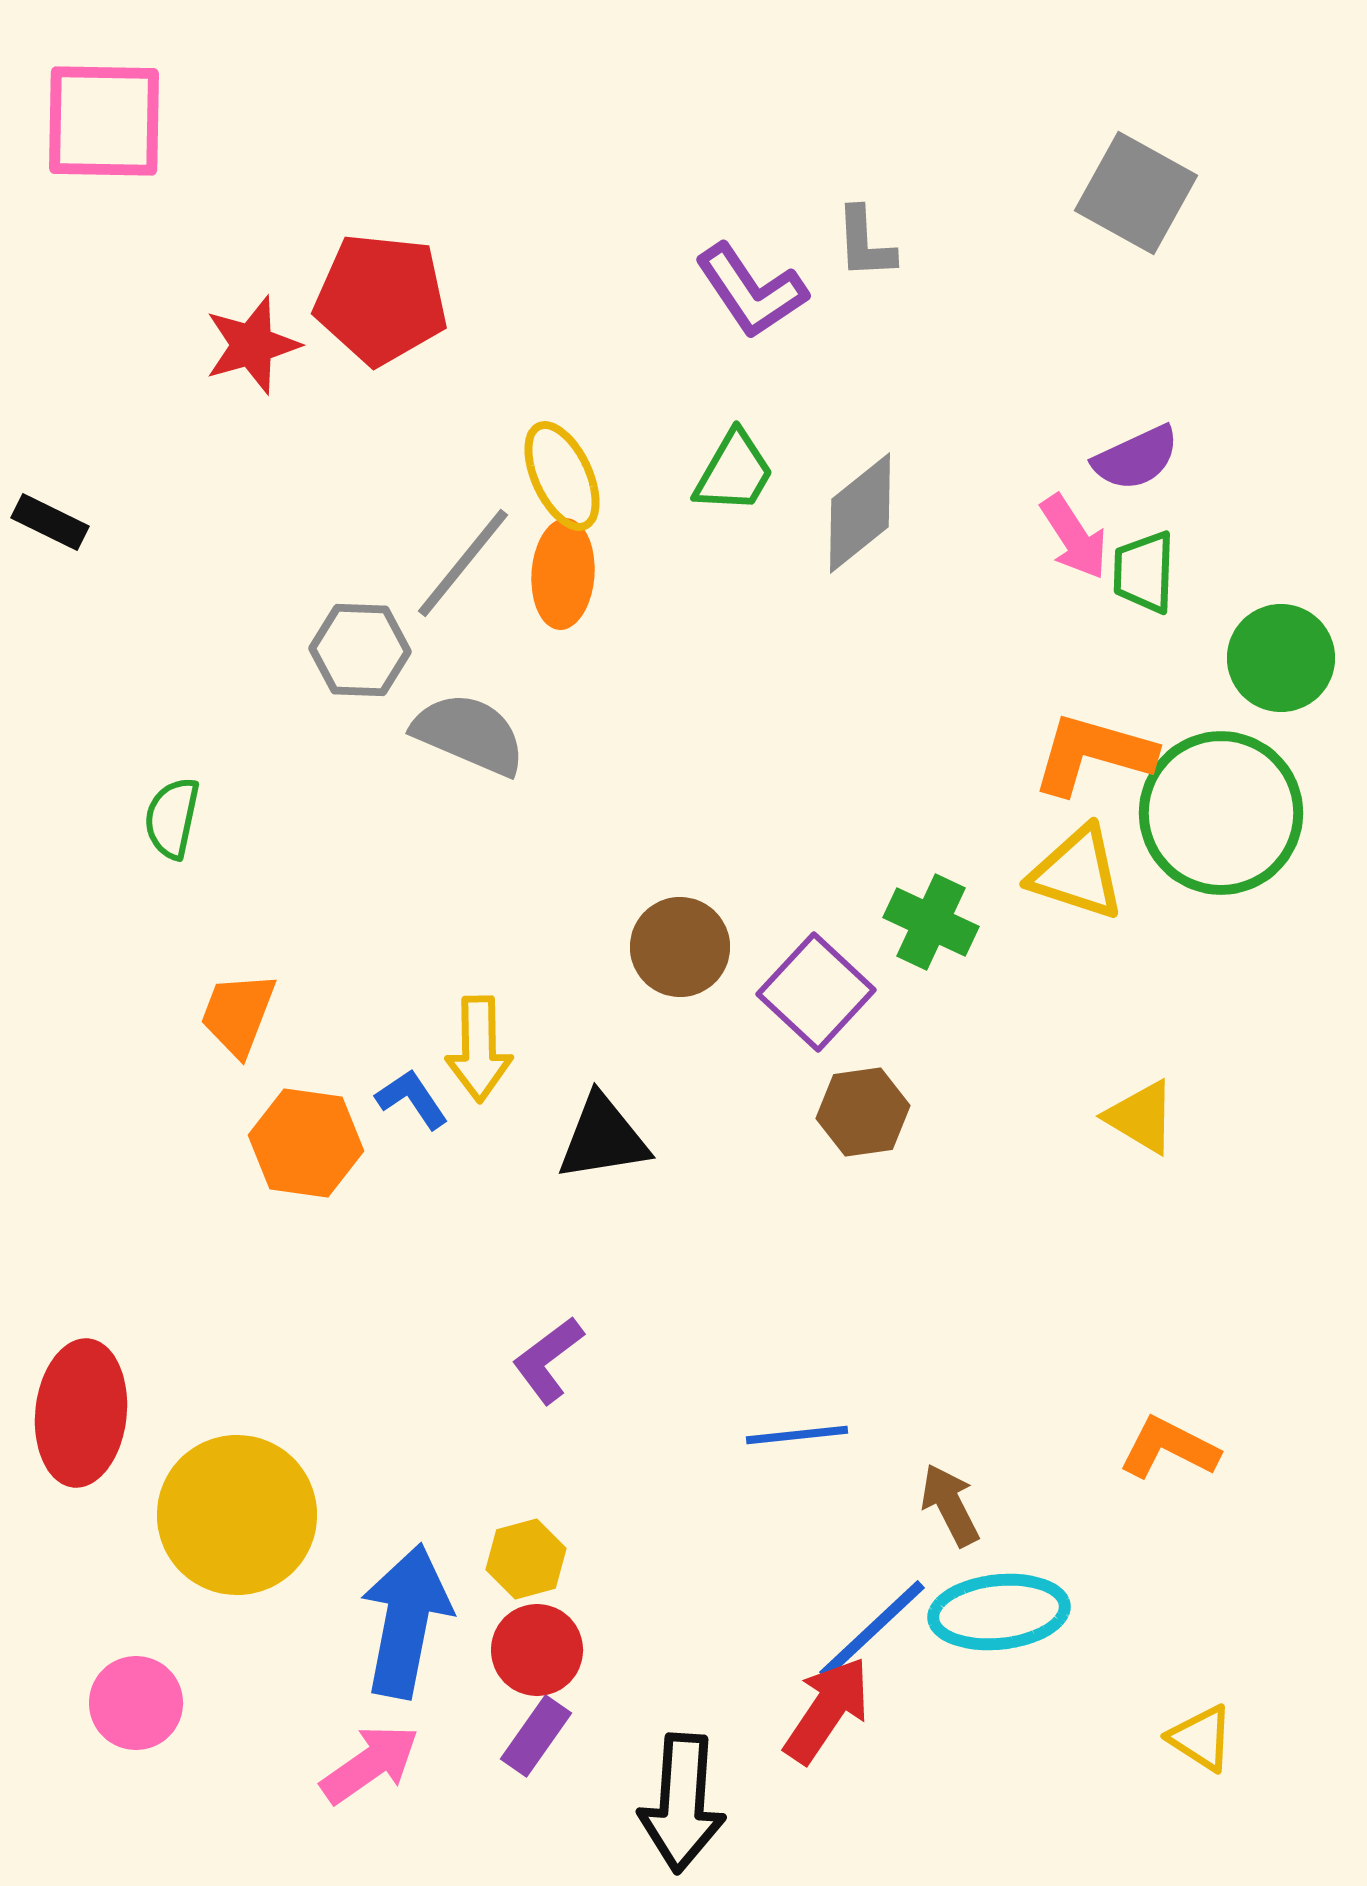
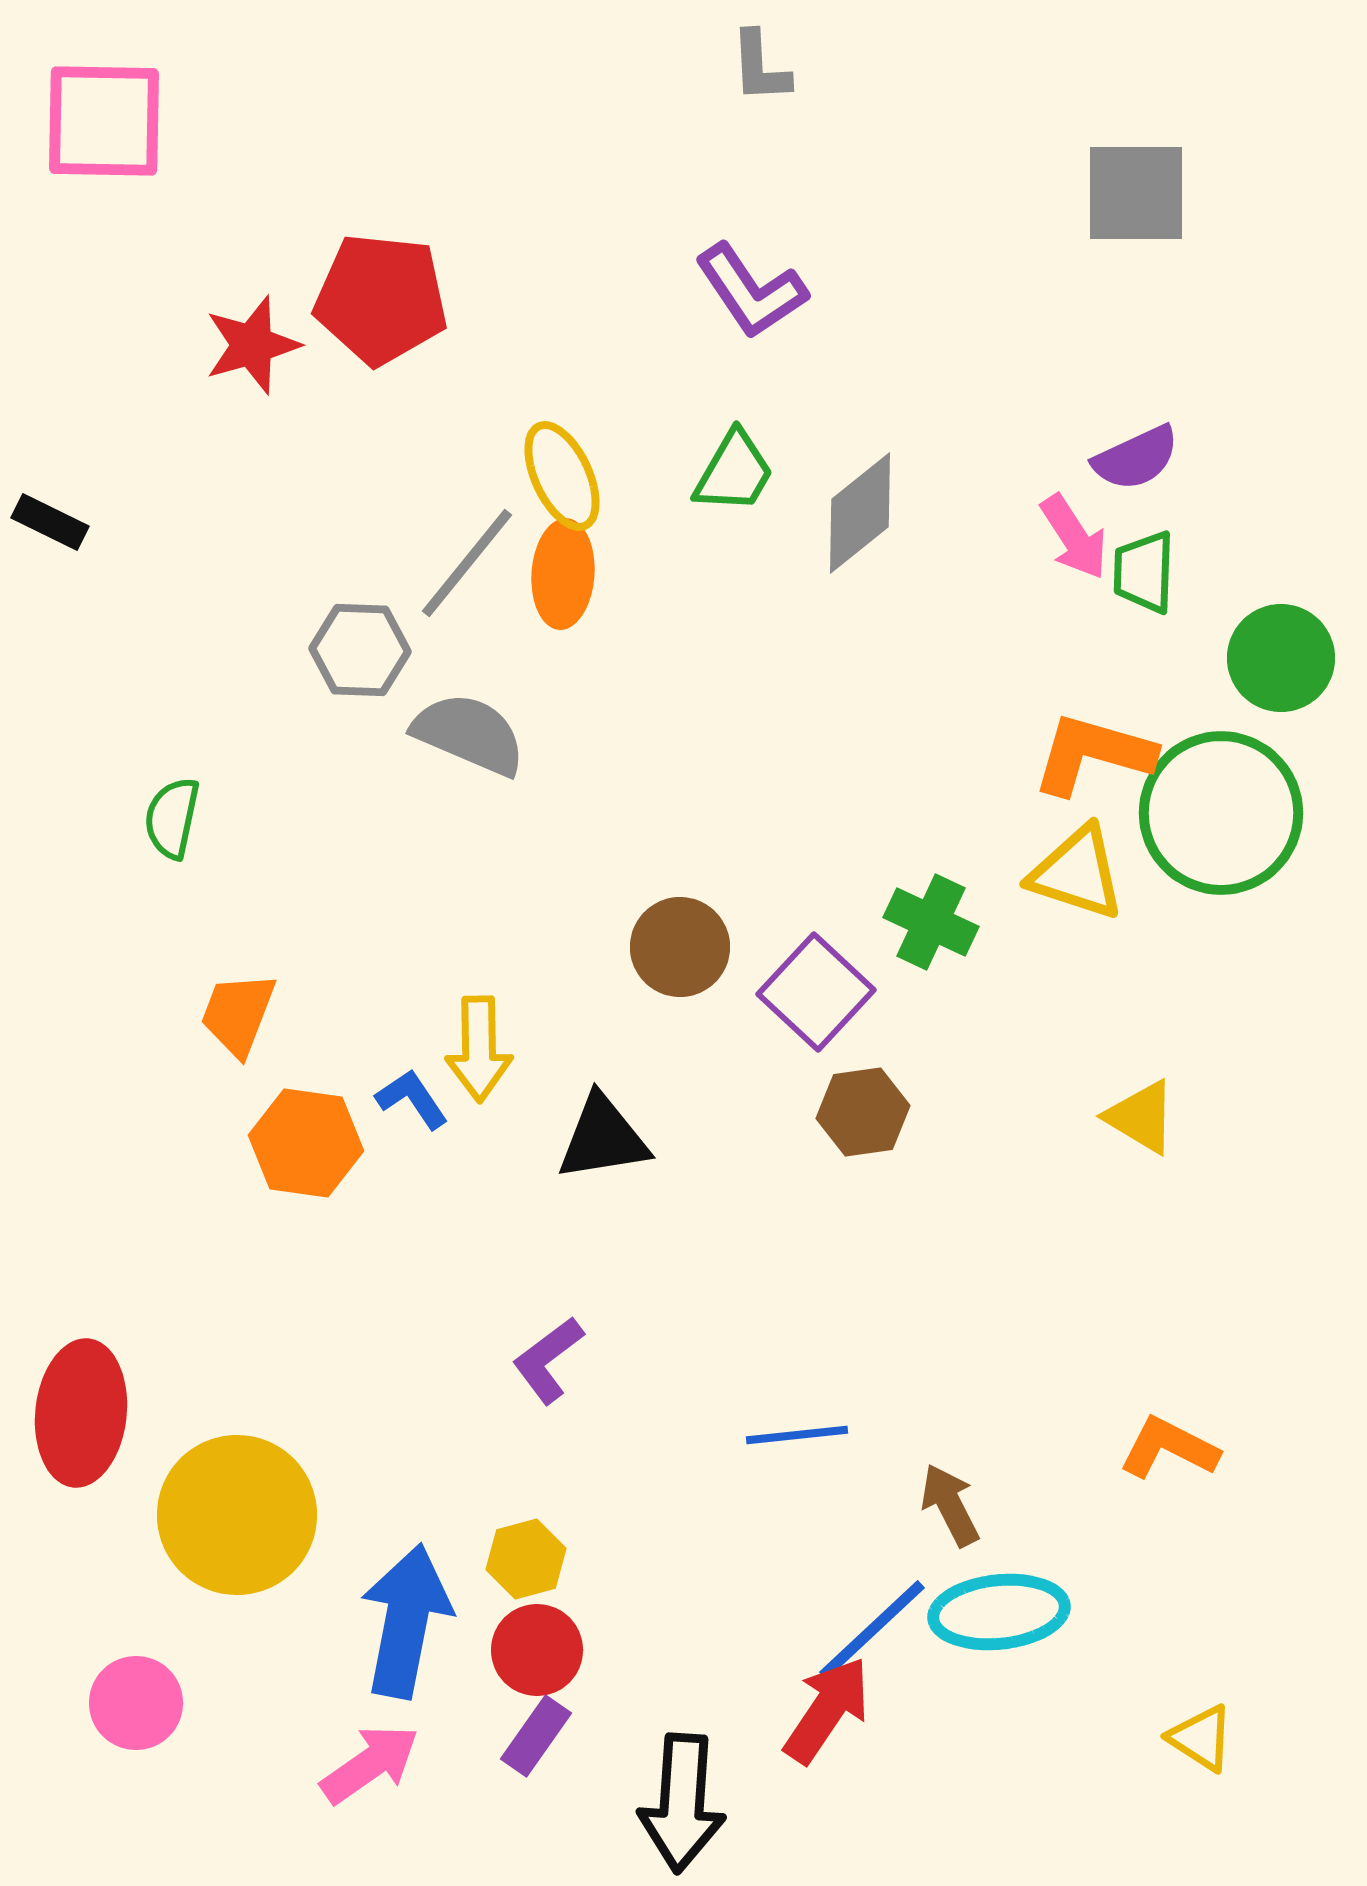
gray square at (1136, 193): rotated 29 degrees counterclockwise
gray L-shape at (865, 243): moved 105 px left, 176 px up
gray line at (463, 563): moved 4 px right
